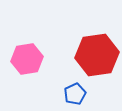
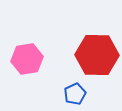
red hexagon: rotated 9 degrees clockwise
